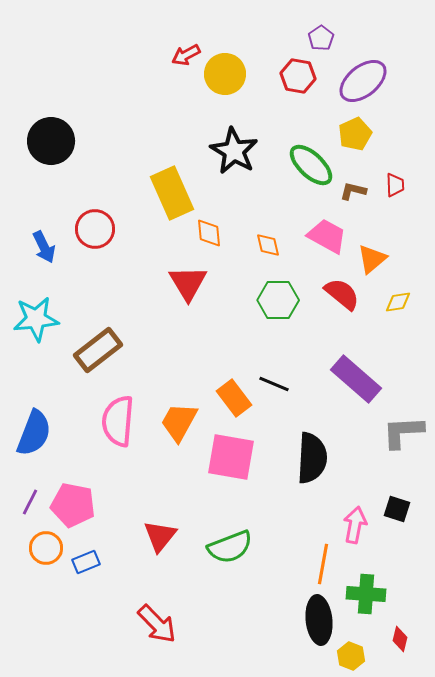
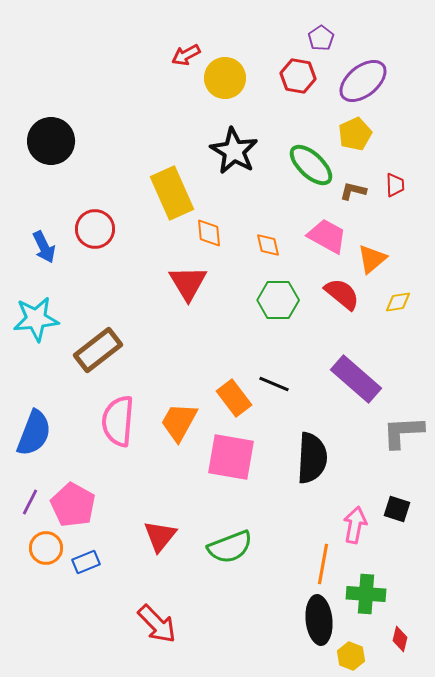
yellow circle at (225, 74): moved 4 px down
pink pentagon at (73, 505): rotated 18 degrees clockwise
